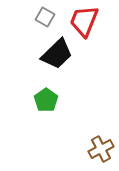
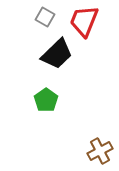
brown cross: moved 1 px left, 2 px down
